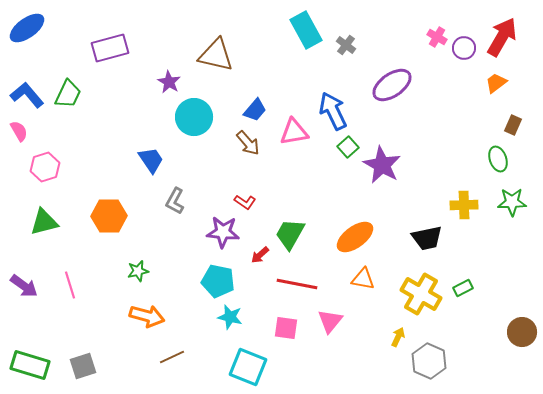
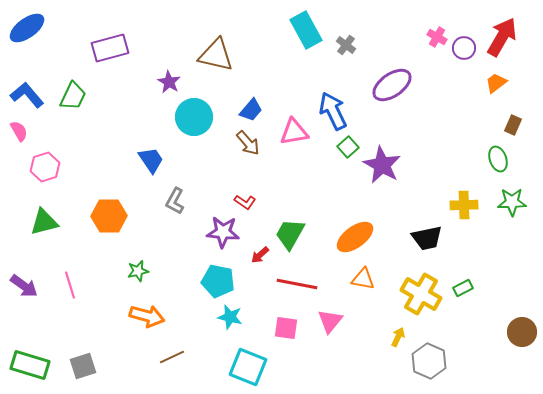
green trapezoid at (68, 94): moved 5 px right, 2 px down
blue trapezoid at (255, 110): moved 4 px left
